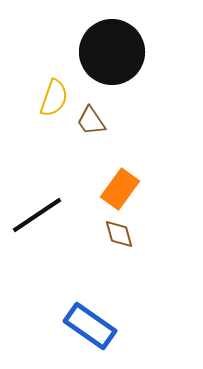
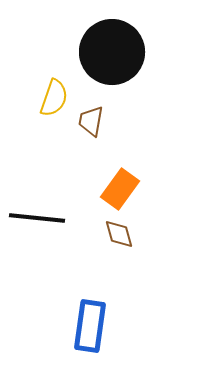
brown trapezoid: rotated 44 degrees clockwise
black line: moved 3 px down; rotated 40 degrees clockwise
blue rectangle: rotated 63 degrees clockwise
